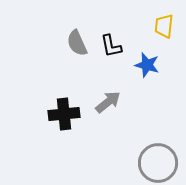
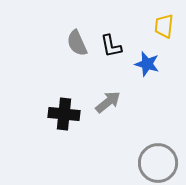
blue star: moved 1 px up
black cross: rotated 12 degrees clockwise
